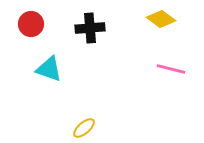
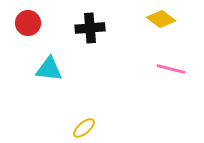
red circle: moved 3 px left, 1 px up
cyan triangle: rotated 12 degrees counterclockwise
